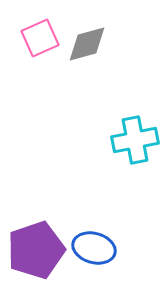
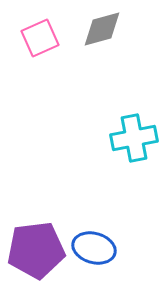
gray diamond: moved 15 px right, 15 px up
cyan cross: moved 1 px left, 2 px up
purple pentagon: rotated 12 degrees clockwise
